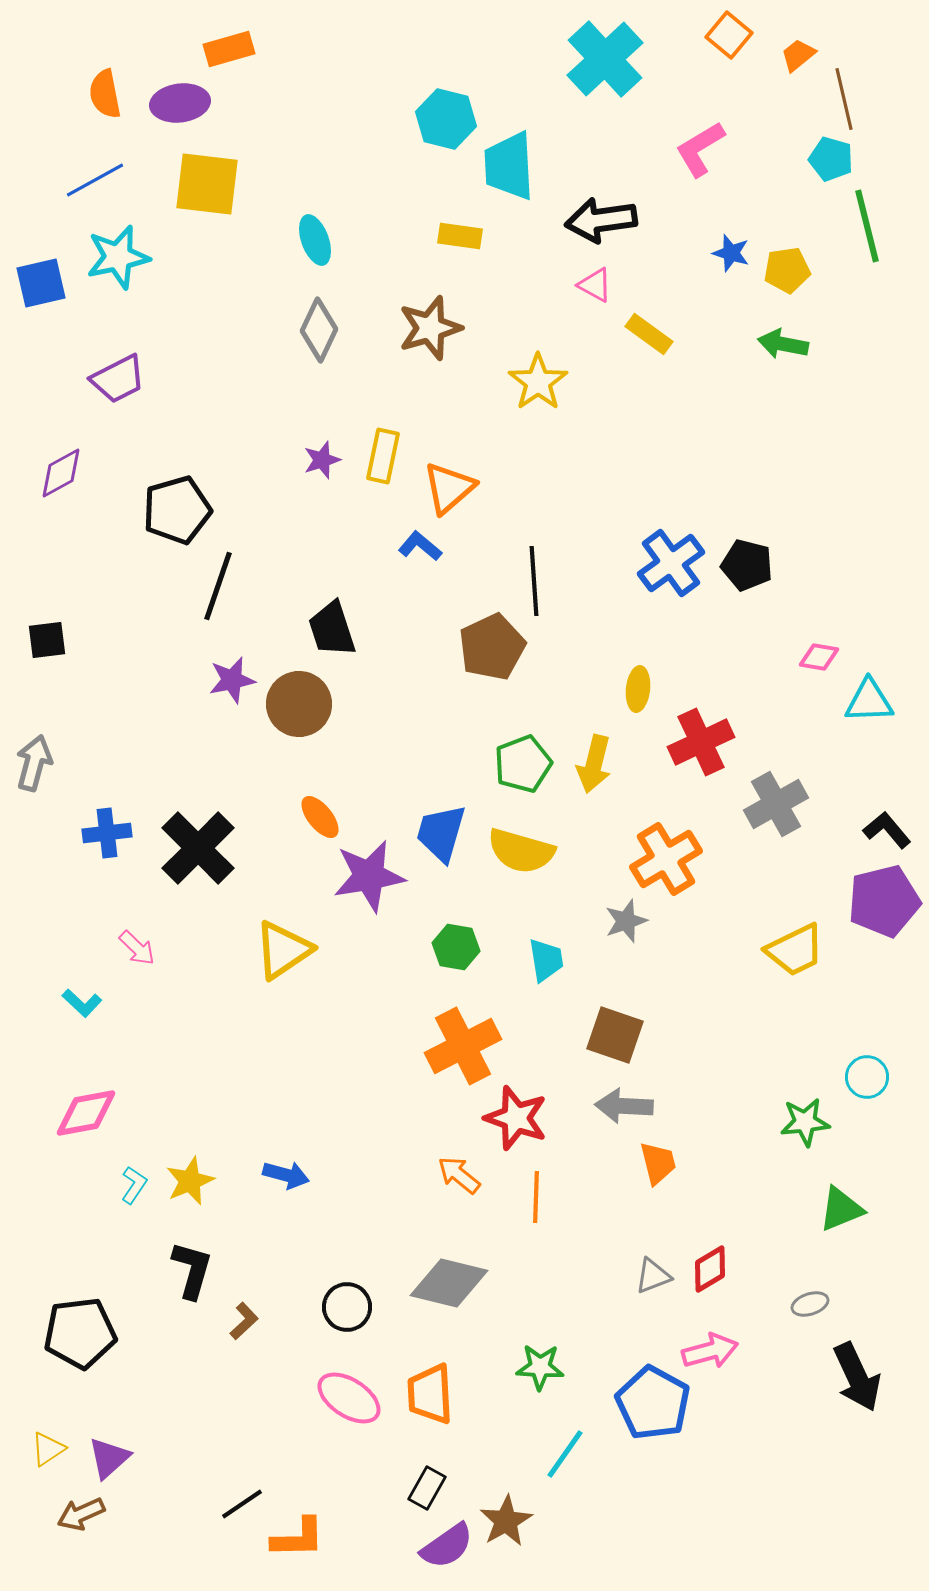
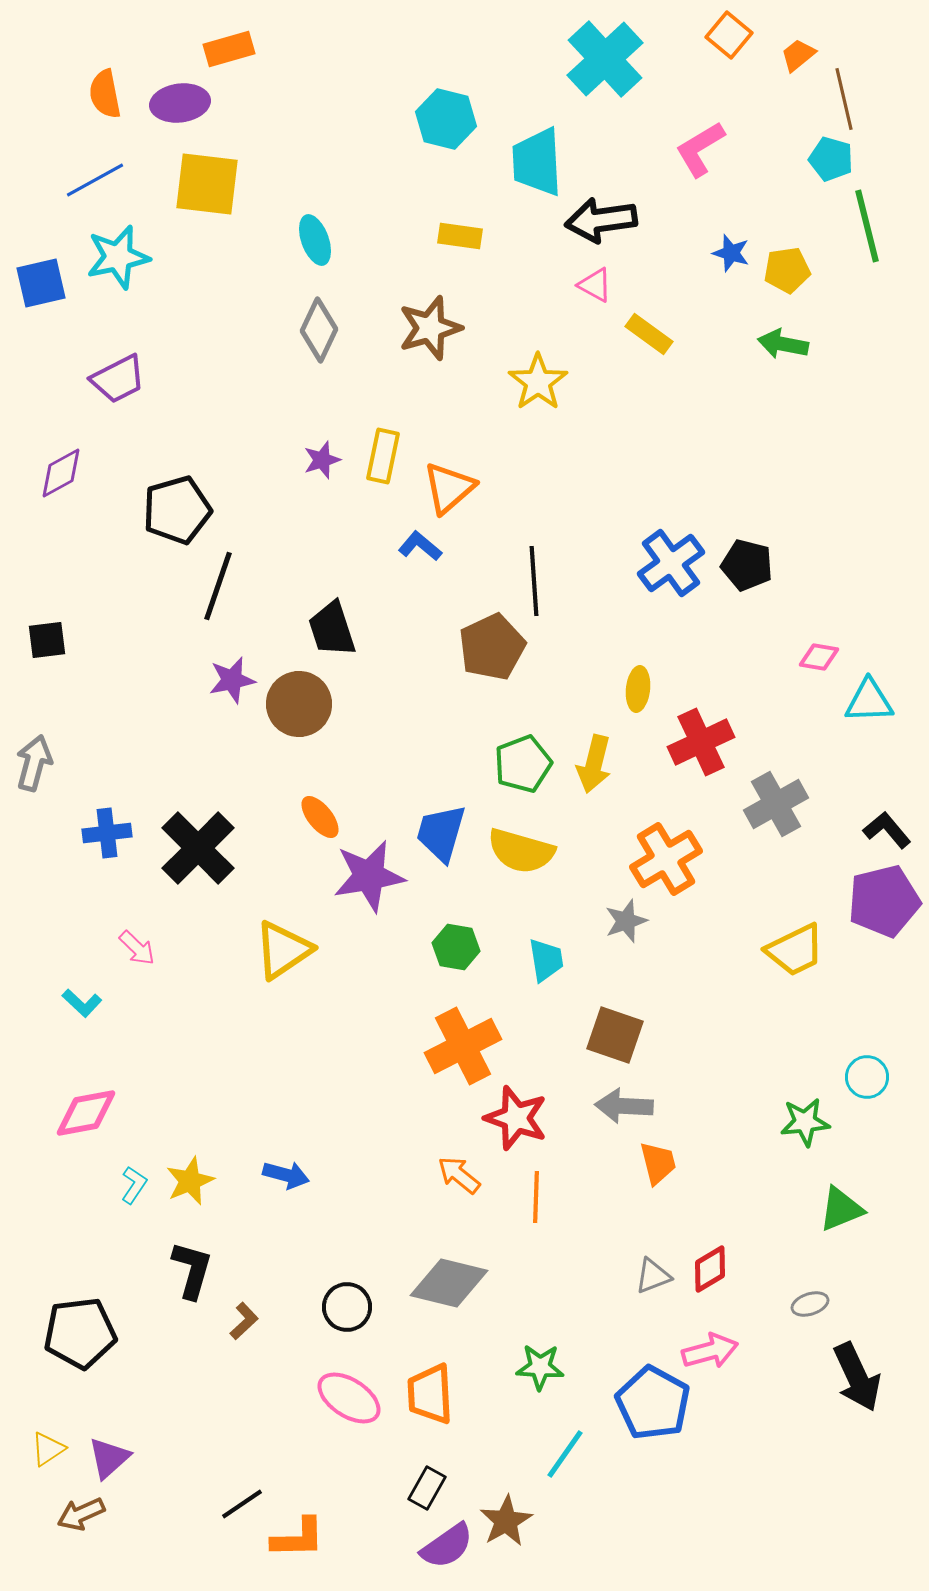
cyan trapezoid at (509, 166): moved 28 px right, 4 px up
